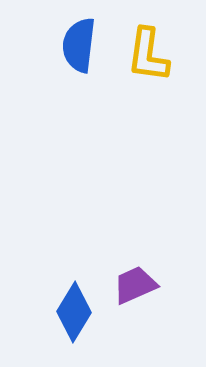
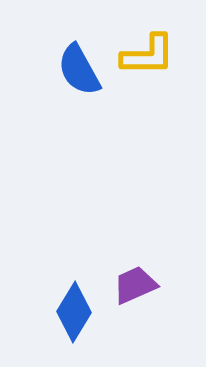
blue semicircle: moved 25 px down; rotated 36 degrees counterclockwise
yellow L-shape: rotated 98 degrees counterclockwise
